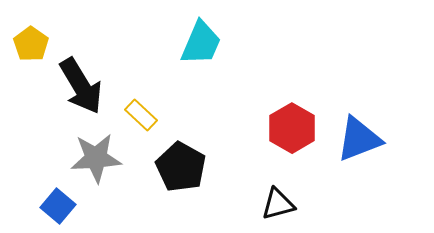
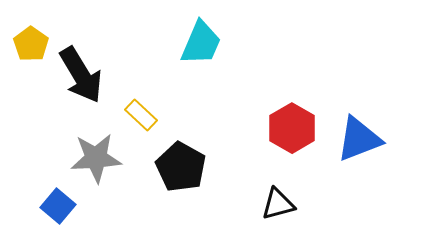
black arrow: moved 11 px up
